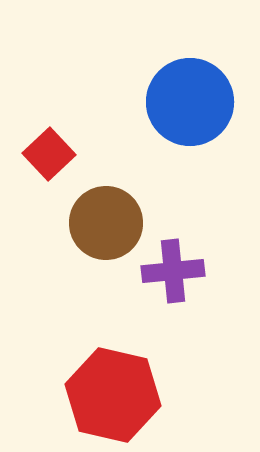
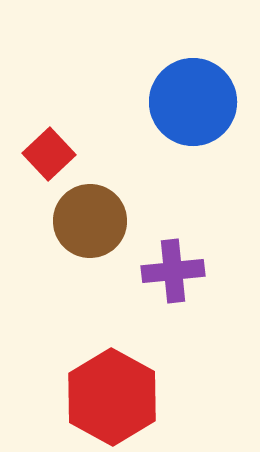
blue circle: moved 3 px right
brown circle: moved 16 px left, 2 px up
red hexagon: moved 1 px left, 2 px down; rotated 16 degrees clockwise
